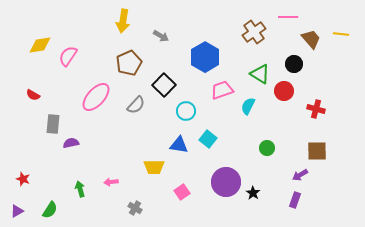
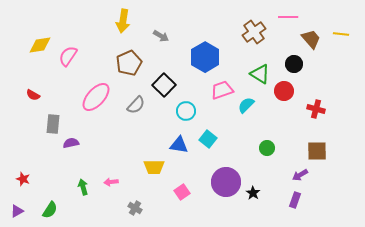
cyan semicircle: moved 2 px left, 1 px up; rotated 18 degrees clockwise
green arrow: moved 3 px right, 2 px up
